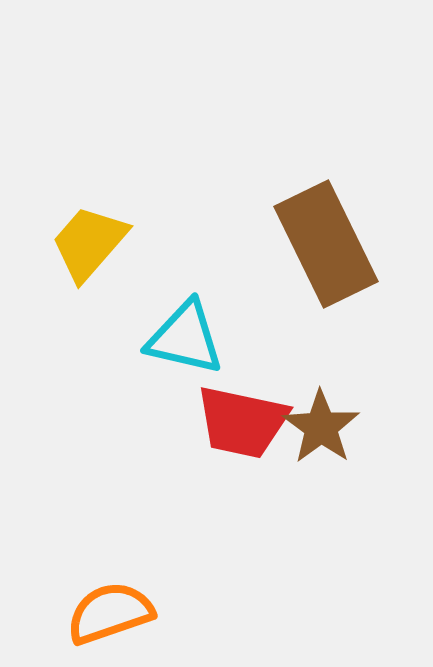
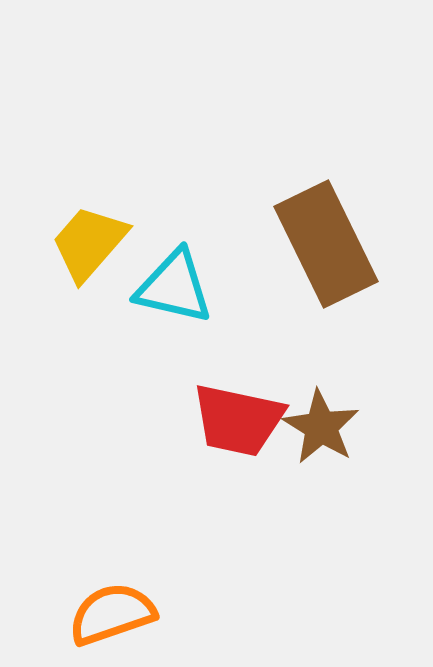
cyan triangle: moved 11 px left, 51 px up
red trapezoid: moved 4 px left, 2 px up
brown star: rotated 4 degrees counterclockwise
orange semicircle: moved 2 px right, 1 px down
